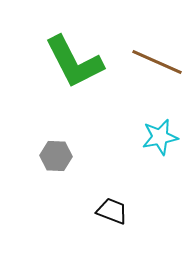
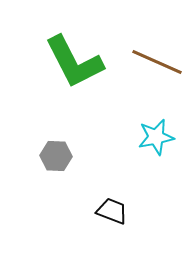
cyan star: moved 4 px left
